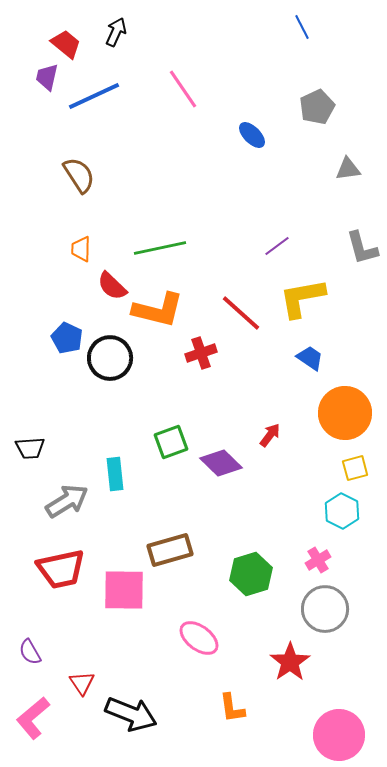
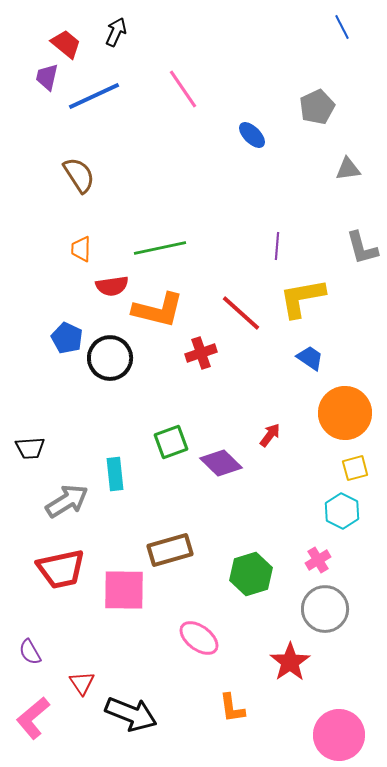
blue line at (302, 27): moved 40 px right
purple line at (277, 246): rotated 48 degrees counterclockwise
red semicircle at (112, 286): rotated 52 degrees counterclockwise
